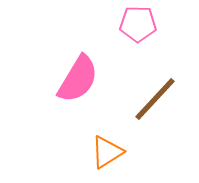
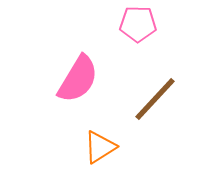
orange triangle: moved 7 px left, 5 px up
